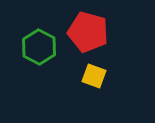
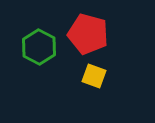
red pentagon: moved 2 px down
